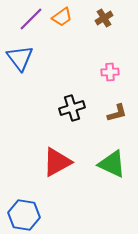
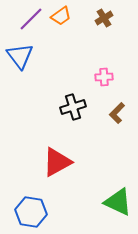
orange trapezoid: moved 1 px left, 1 px up
blue triangle: moved 2 px up
pink cross: moved 6 px left, 5 px down
black cross: moved 1 px right, 1 px up
brown L-shape: rotated 150 degrees clockwise
green triangle: moved 6 px right, 38 px down
blue hexagon: moved 7 px right, 3 px up
